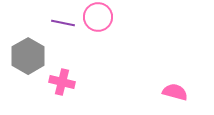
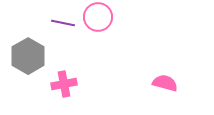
pink cross: moved 2 px right, 2 px down; rotated 25 degrees counterclockwise
pink semicircle: moved 10 px left, 9 px up
